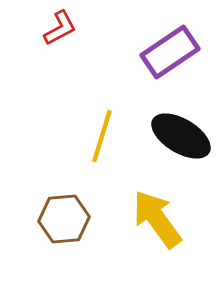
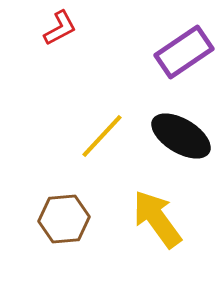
purple rectangle: moved 14 px right
yellow line: rotated 26 degrees clockwise
